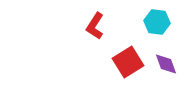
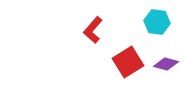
red L-shape: moved 2 px left, 4 px down; rotated 8 degrees clockwise
purple diamond: rotated 55 degrees counterclockwise
